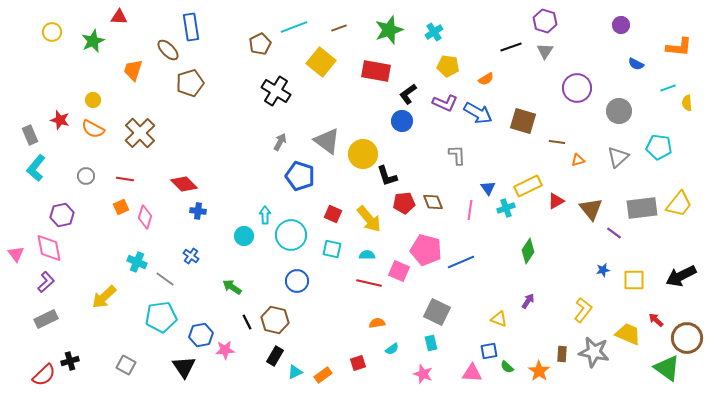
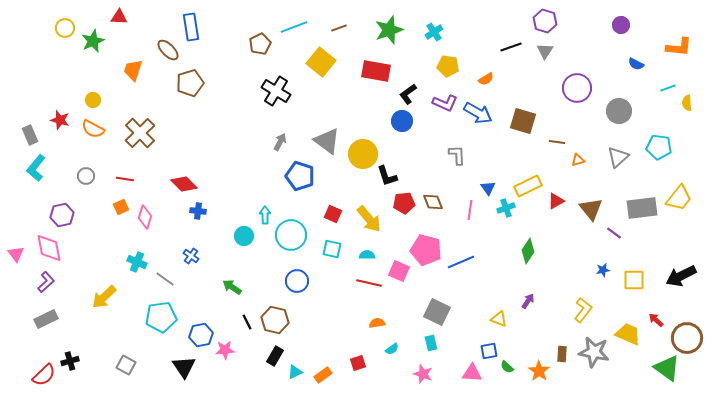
yellow circle at (52, 32): moved 13 px right, 4 px up
yellow trapezoid at (679, 204): moved 6 px up
